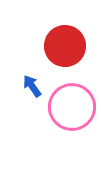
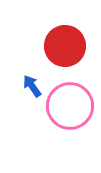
pink circle: moved 2 px left, 1 px up
